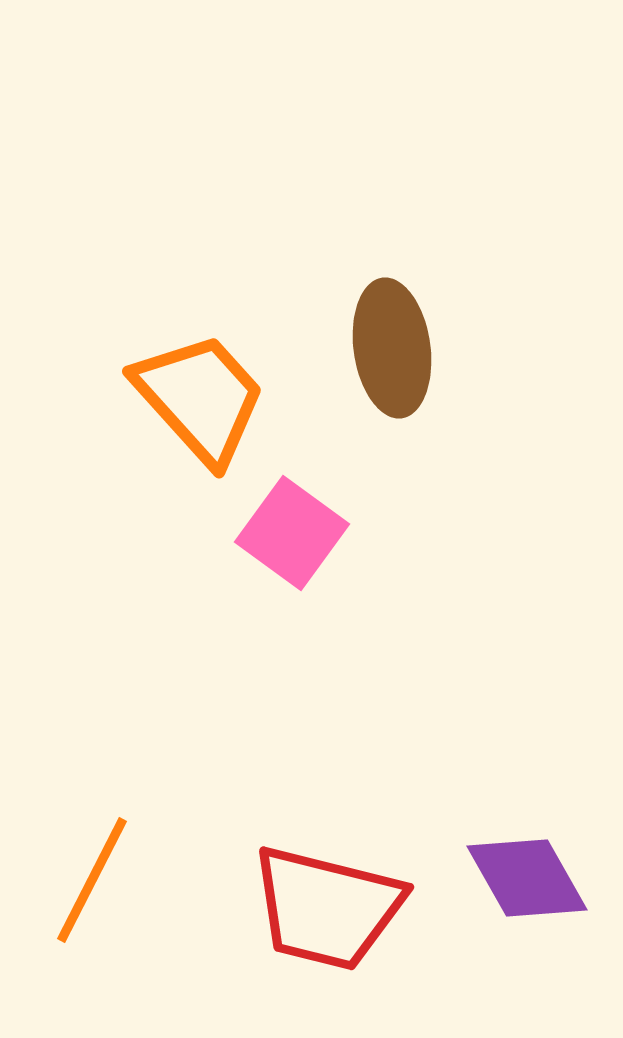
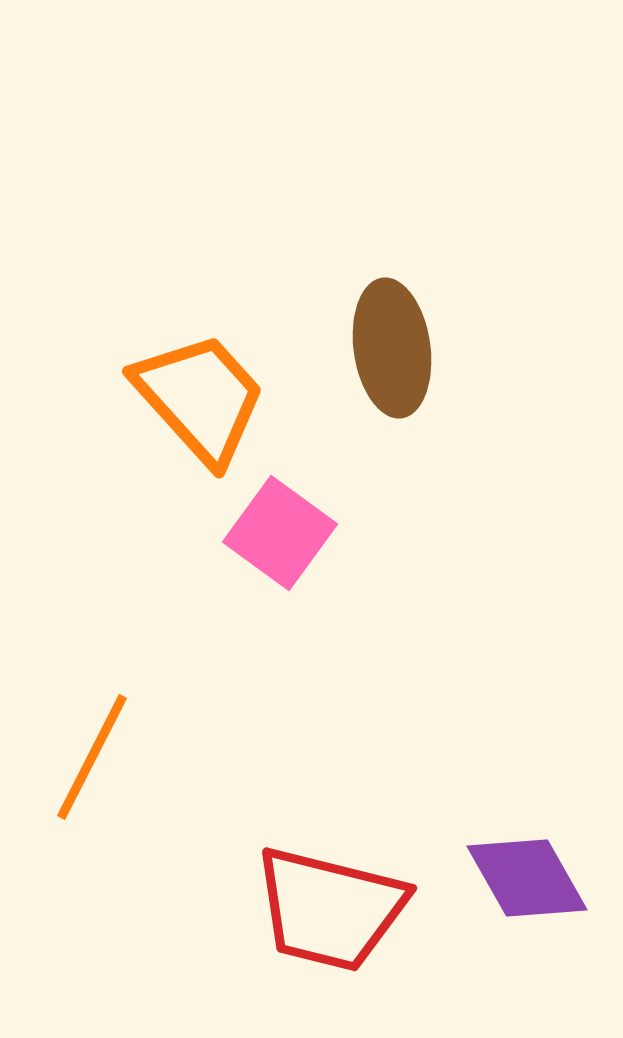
pink square: moved 12 px left
orange line: moved 123 px up
red trapezoid: moved 3 px right, 1 px down
